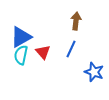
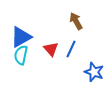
brown arrow: rotated 36 degrees counterclockwise
red triangle: moved 8 px right, 3 px up
